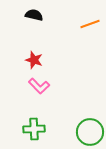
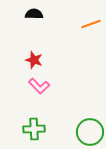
black semicircle: moved 1 px up; rotated 12 degrees counterclockwise
orange line: moved 1 px right
